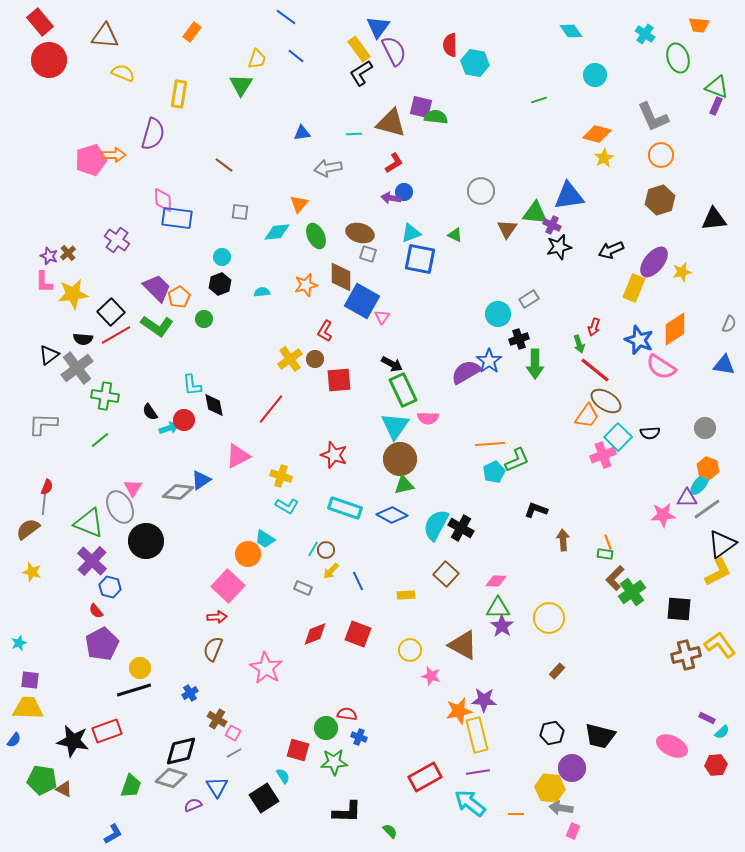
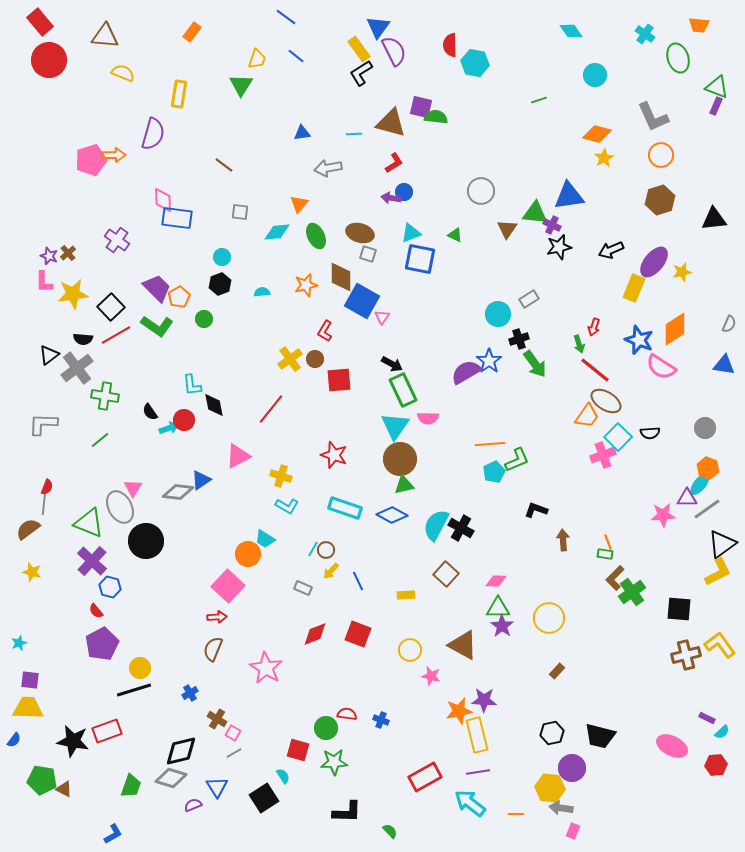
black square at (111, 312): moved 5 px up
green arrow at (535, 364): rotated 36 degrees counterclockwise
blue cross at (359, 737): moved 22 px right, 17 px up
